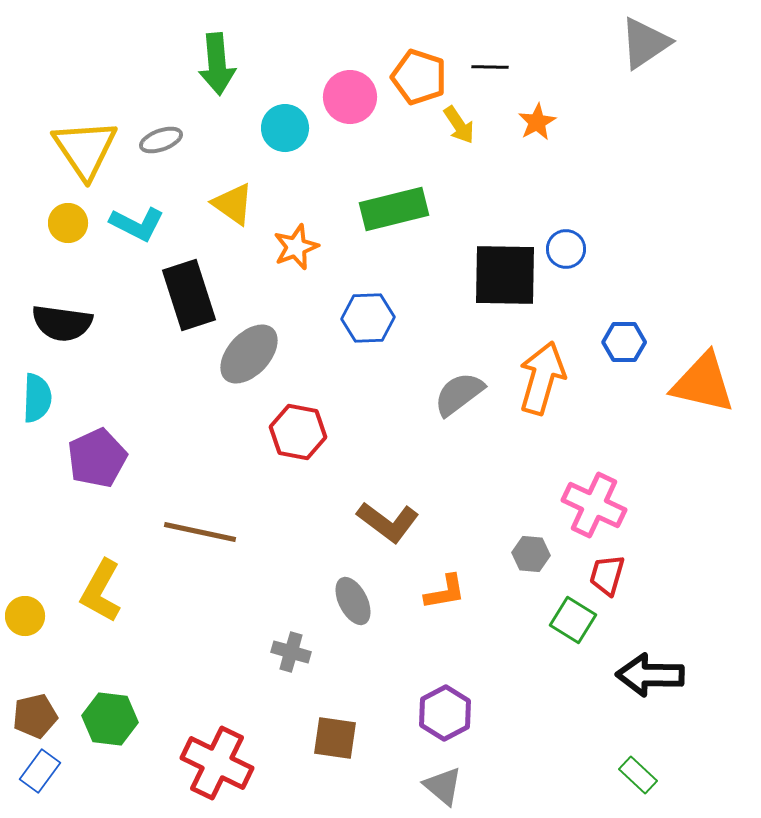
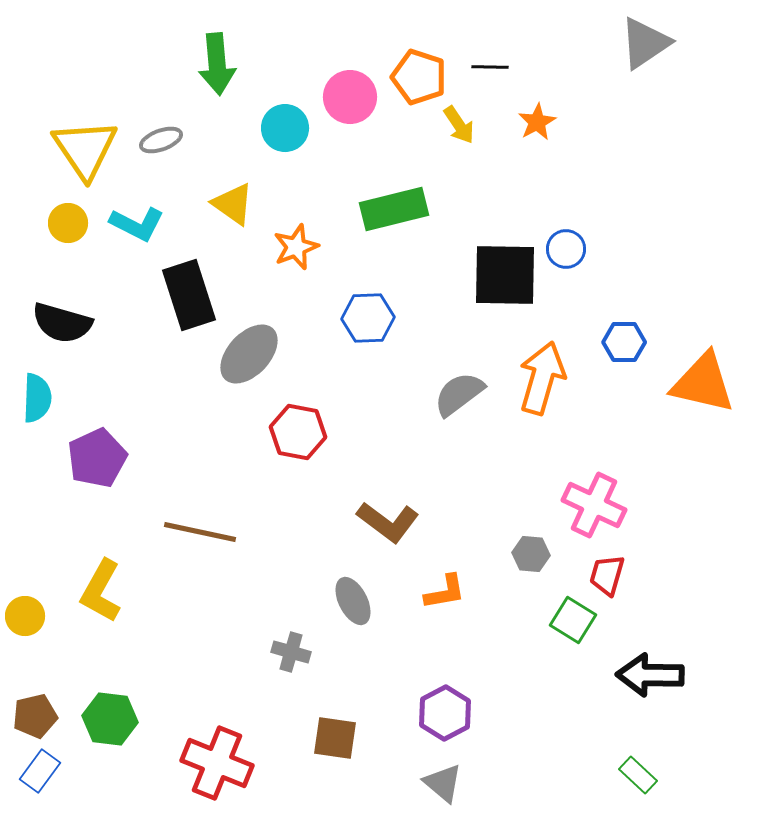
black semicircle at (62, 323): rotated 8 degrees clockwise
red cross at (217, 763): rotated 4 degrees counterclockwise
gray triangle at (443, 786): moved 3 px up
